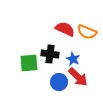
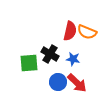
red semicircle: moved 5 px right, 2 px down; rotated 78 degrees clockwise
black cross: rotated 24 degrees clockwise
blue star: rotated 16 degrees counterclockwise
red arrow: moved 1 px left, 6 px down
blue circle: moved 1 px left
